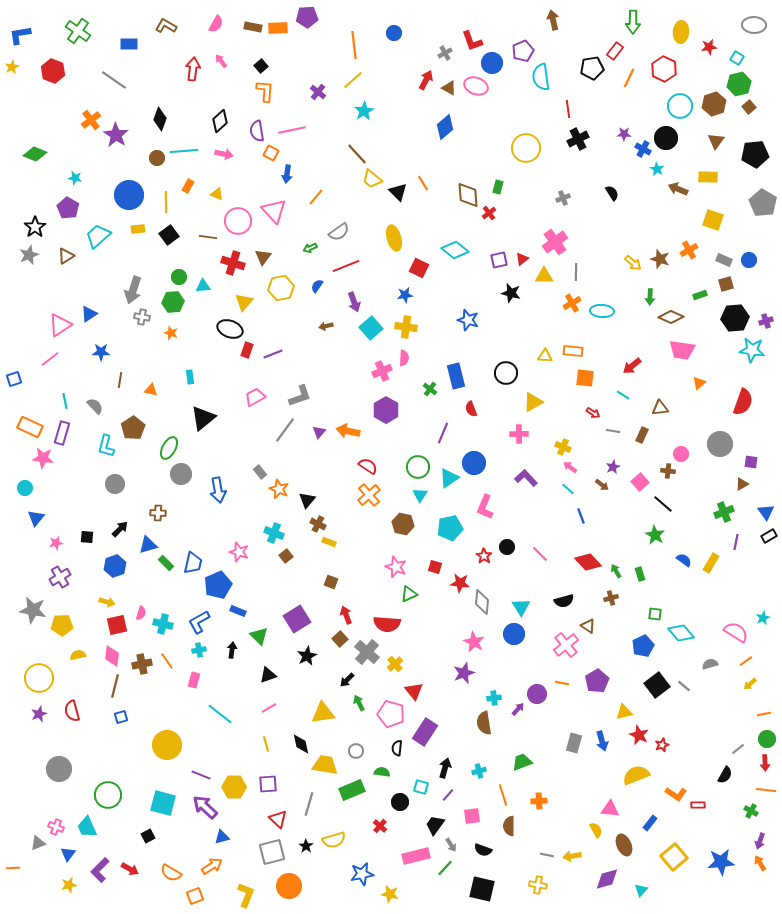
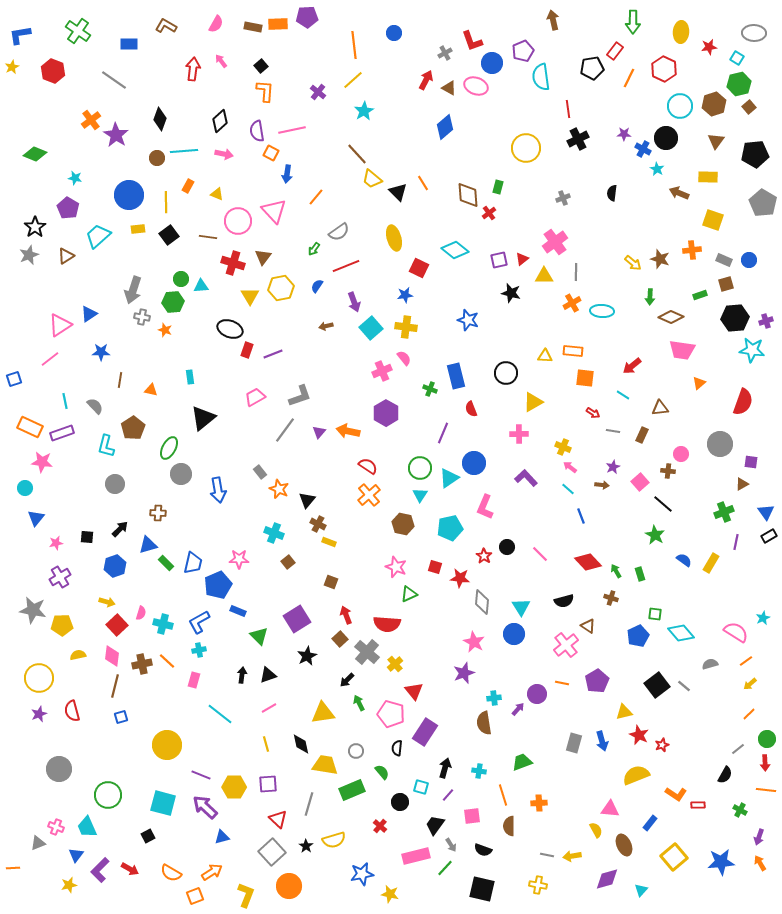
gray ellipse at (754, 25): moved 8 px down
orange rectangle at (278, 28): moved 4 px up
brown arrow at (678, 189): moved 1 px right, 4 px down
black semicircle at (612, 193): rotated 140 degrees counterclockwise
green arrow at (310, 248): moved 4 px right, 1 px down; rotated 32 degrees counterclockwise
orange cross at (689, 250): moved 3 px right; rotated 24 degrees clockwise
green circle at (179, 277): moved 2 px right, 2 px down
cyan triangle at (203, 286): moved 2 px left
yellow triangle at (244, 302): moved 6 px right, 6 px up; rotated 12 degrees counterclockwise
orange star at (171, 333): moved 6 px left, 3 px up
pink semicircle at (404, 358): rotated 42 degrees counterclockwise
green cross at (430, 389): rotated 16 degrees counterclockwise
purple hexagon at (386, 410): moved 3 px down
purple rectangle at (62, 433): rotated 55 degrees clockwise
pink star at (43, 458): moved 1 px left, 4 px down
green circle at (418, 467): moved 2 px right, 1 px down
brown arrow at (602, 485): rotated 32 degrees counterclockwise
pink star at (239, 552): moved 7 px down; rotated 18 degrees counterclockwise
brown square at (286, 556): moved 2 px right, 6 px down
red star at (460, 583): moved 5 px up
brown cross at (611, 598): rotated 32 degrees clockwise
red square at (117, 625): rotated 30 degrees counterclockwise
blue pentagon at (643, 646): moved 5 px left, 10 px up
black arrow at (232, 650): moved 10 px right, 25 px down
orange line at (167, 661): rotated 12 degrees counterclockwise
orange line at (764, 714): moved 15 px left; rotated 32 degrees counterclockwise
cyan cross at (479, 771): rotated 24 degrees clockwise
green semicircle at (382, 772): rotated 42 degrees clockwise
orange cross at (539, 801): moved 2 px down
green cross at (751, 811): moved 11 px left, 1 px up
purple arrow at (760, 841): moved 1 px left, 4 px up
gray square at (272, 852): rotated 28 degrees counterclockwise
blue triangle at (68, 854): moved 8 px right, 1 px down
orange arrow at (212, 866): moved 6 px down
